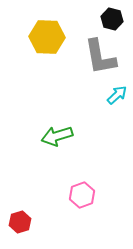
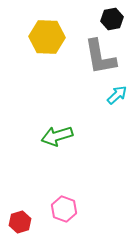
black hexagon: rotated 25 degrees counterclockwise
pink hexagon: moved 18 px left, 14 px down; rotated 20 degrees counterclockwise
